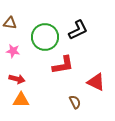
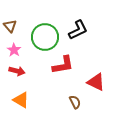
brown triangle: moved 3 px down; rotated 40 degrees clockwise
pink star: moved 1 px right, 1 px up; rotated 24 degrees clockwise
red arrow: moved 8 px up
orange triangle: rotated 30 degrees clockwise
